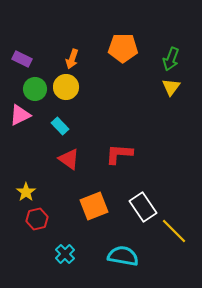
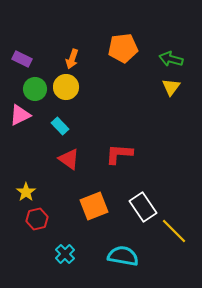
orange pentagon: rotated 8 degrees counterclockwise
green arrow: rotated 85 degrees clockwise
